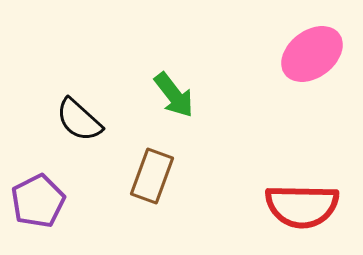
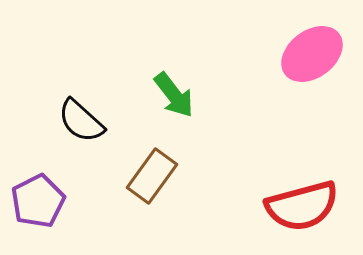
black semicircle: moved 2 px right, 1 px down
brown rectangle: rotated 16 degrees clockwise
red semicircle: rotated 16 degrees counterclockwise
